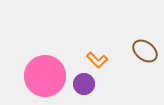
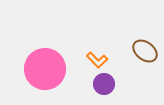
pink circle: moved 7 px up
purple circle: moved 20 px right
